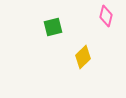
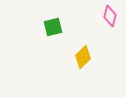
pink diamond: moved 4 px right
